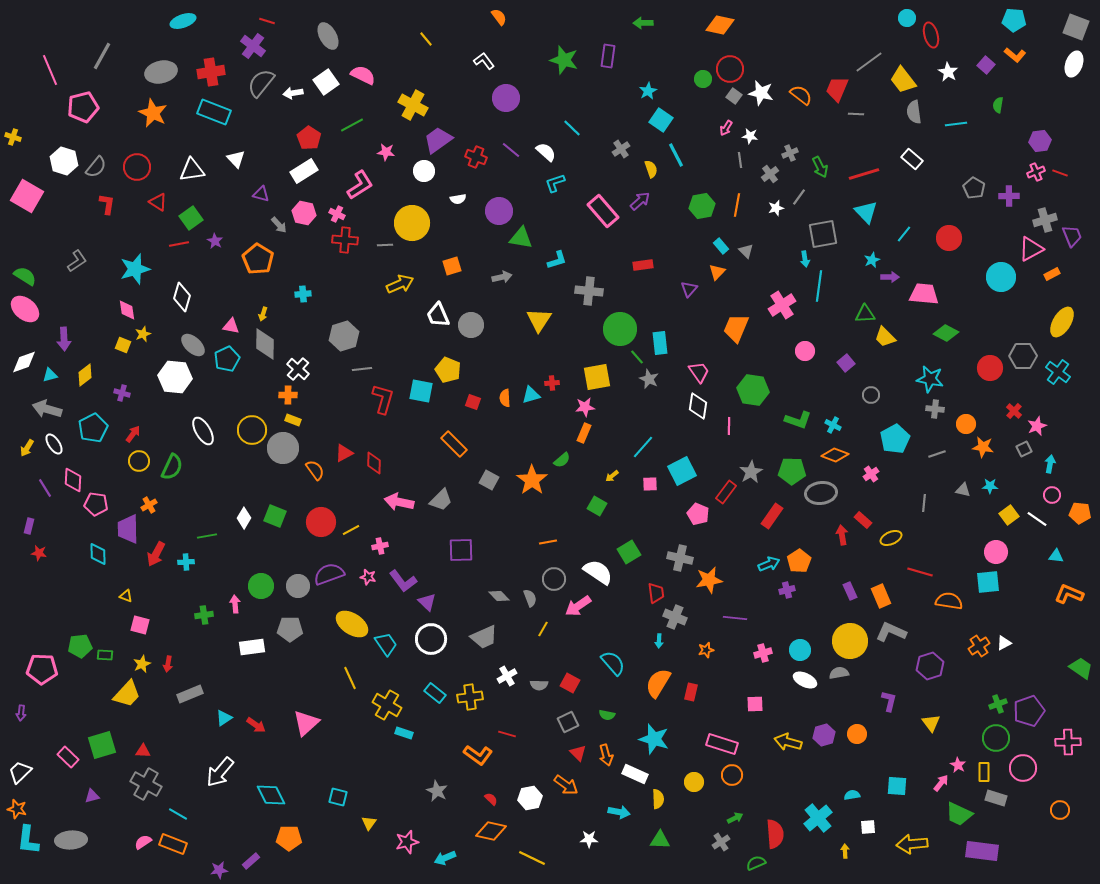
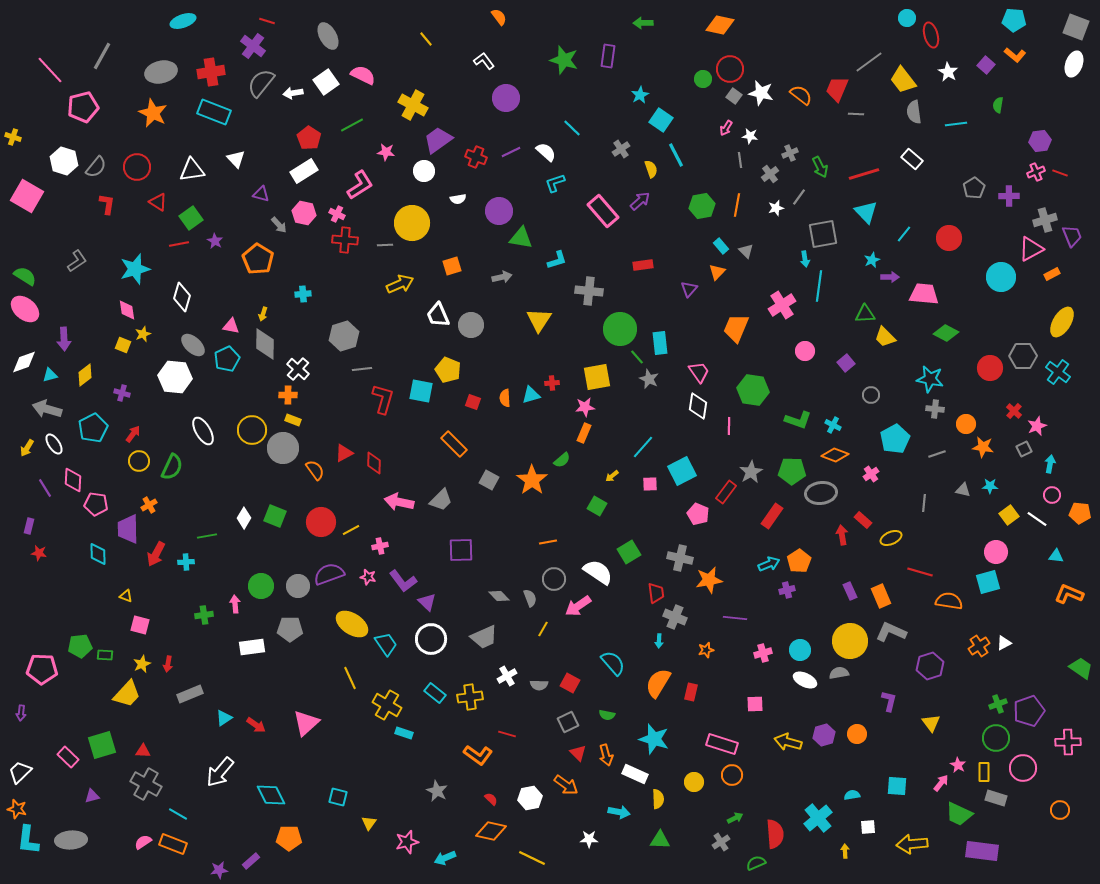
pink line at (50, 70): rotated 20 degrees counterclockwise
cyan star at (648, 91): moved 8 px left, 4 px down
purple line at (511, 150): moved 2 px down; rotated 66 degrees counterclockwise
gray pentagon at (974, 188): rotated 10 degrees clockwise
cyan square at (988, 582): rotated 10 degrees counterclockwise
